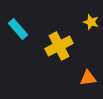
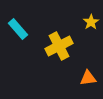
yellow star: rotated 21 degrees clockwise
